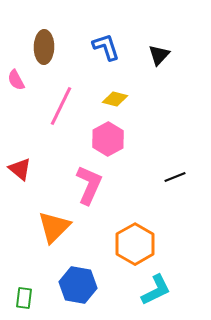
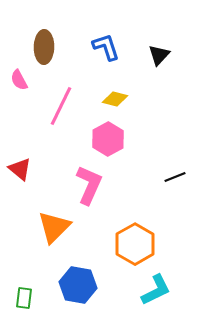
pink semicircle: moved 3 px right
